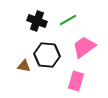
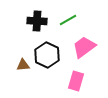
black cross: rotated 18 degrees counterclockwise
black hexagon: rotated 20 degrees clockwise
brown triangle: moved 1 px left, 1 px up; rotated 16 degrees counterclockwise
